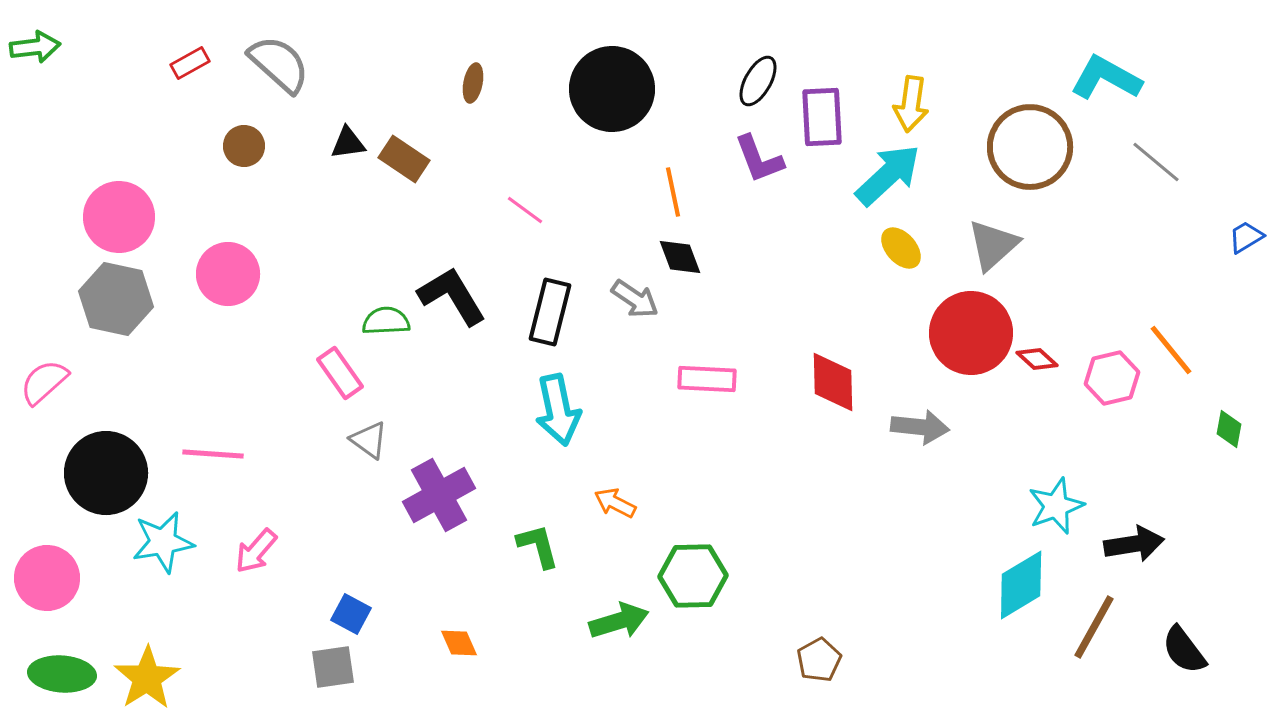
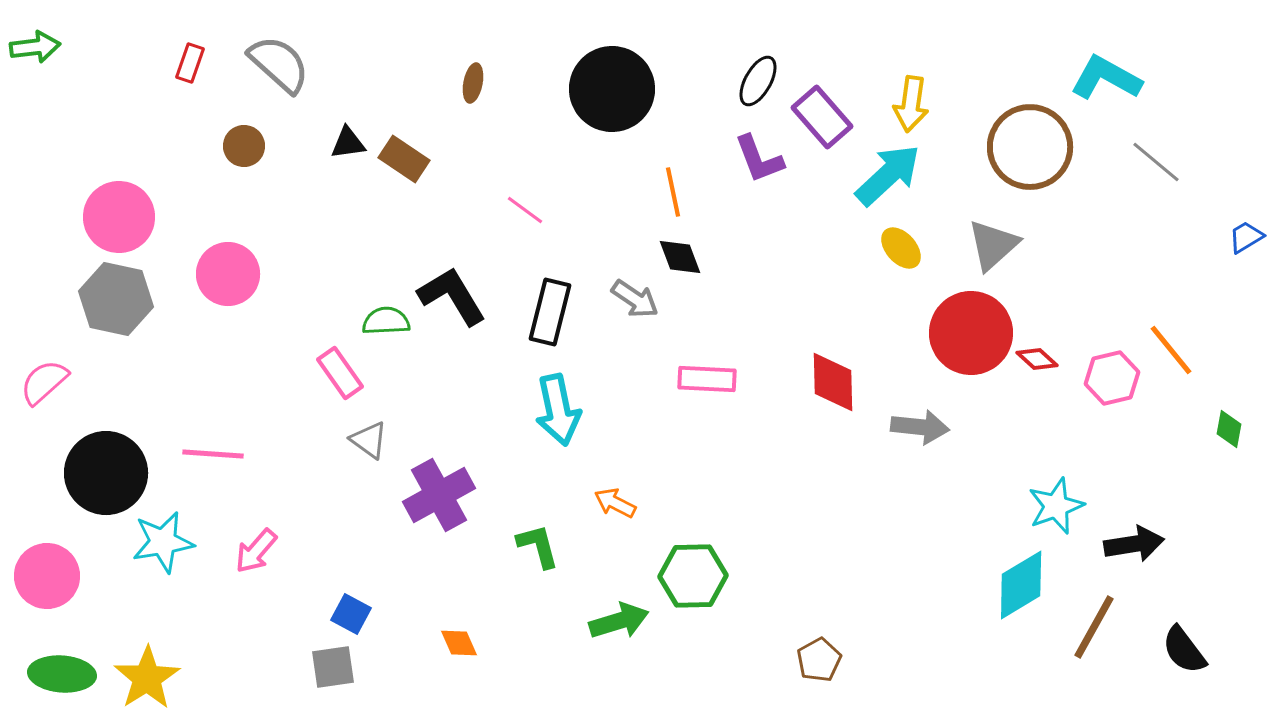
red rectangle at (190, 63): rotated 42 degrees counterclockwise
purple rectangle at (822, 117): rotated 38 degrees counterclockwise
pink circle at (47, 578): moved 2 px up
